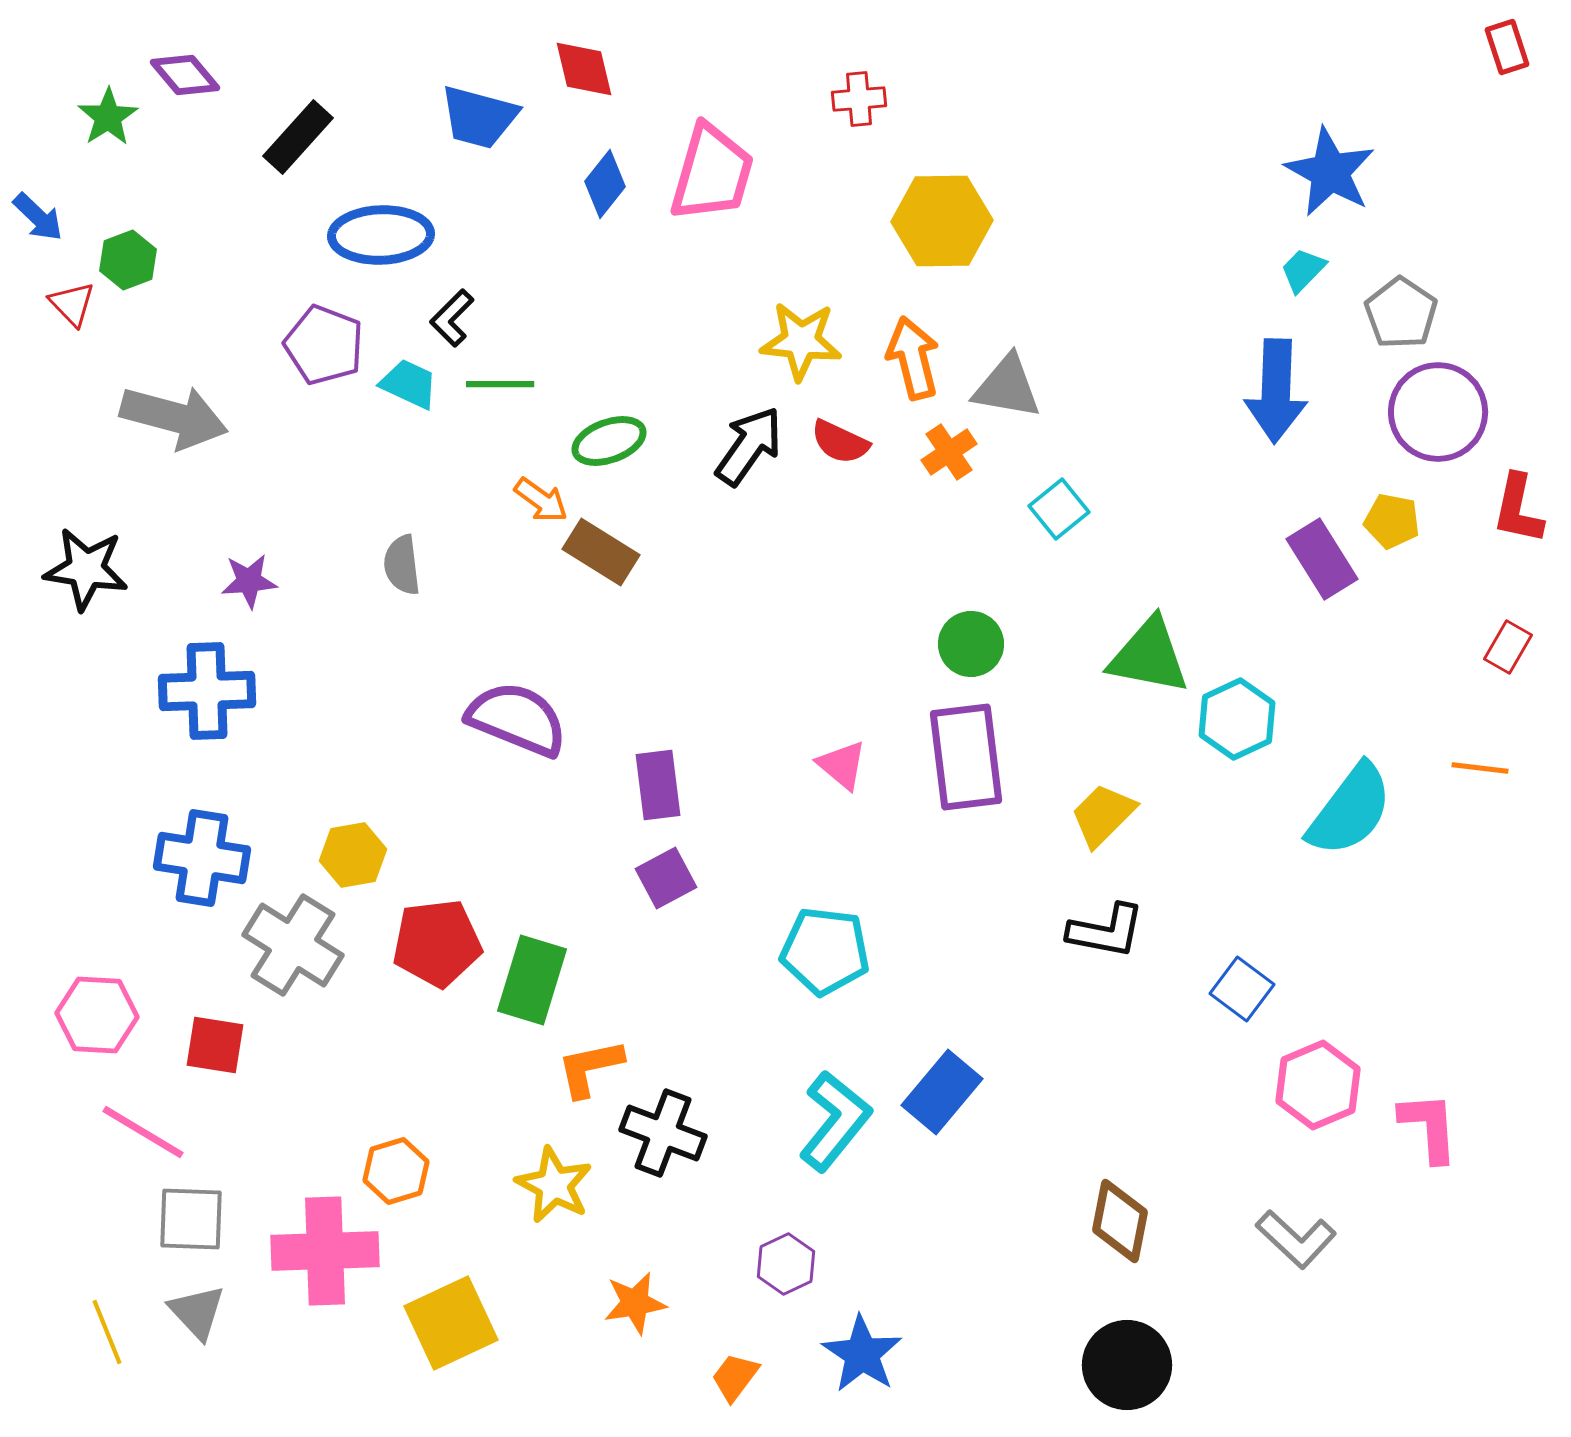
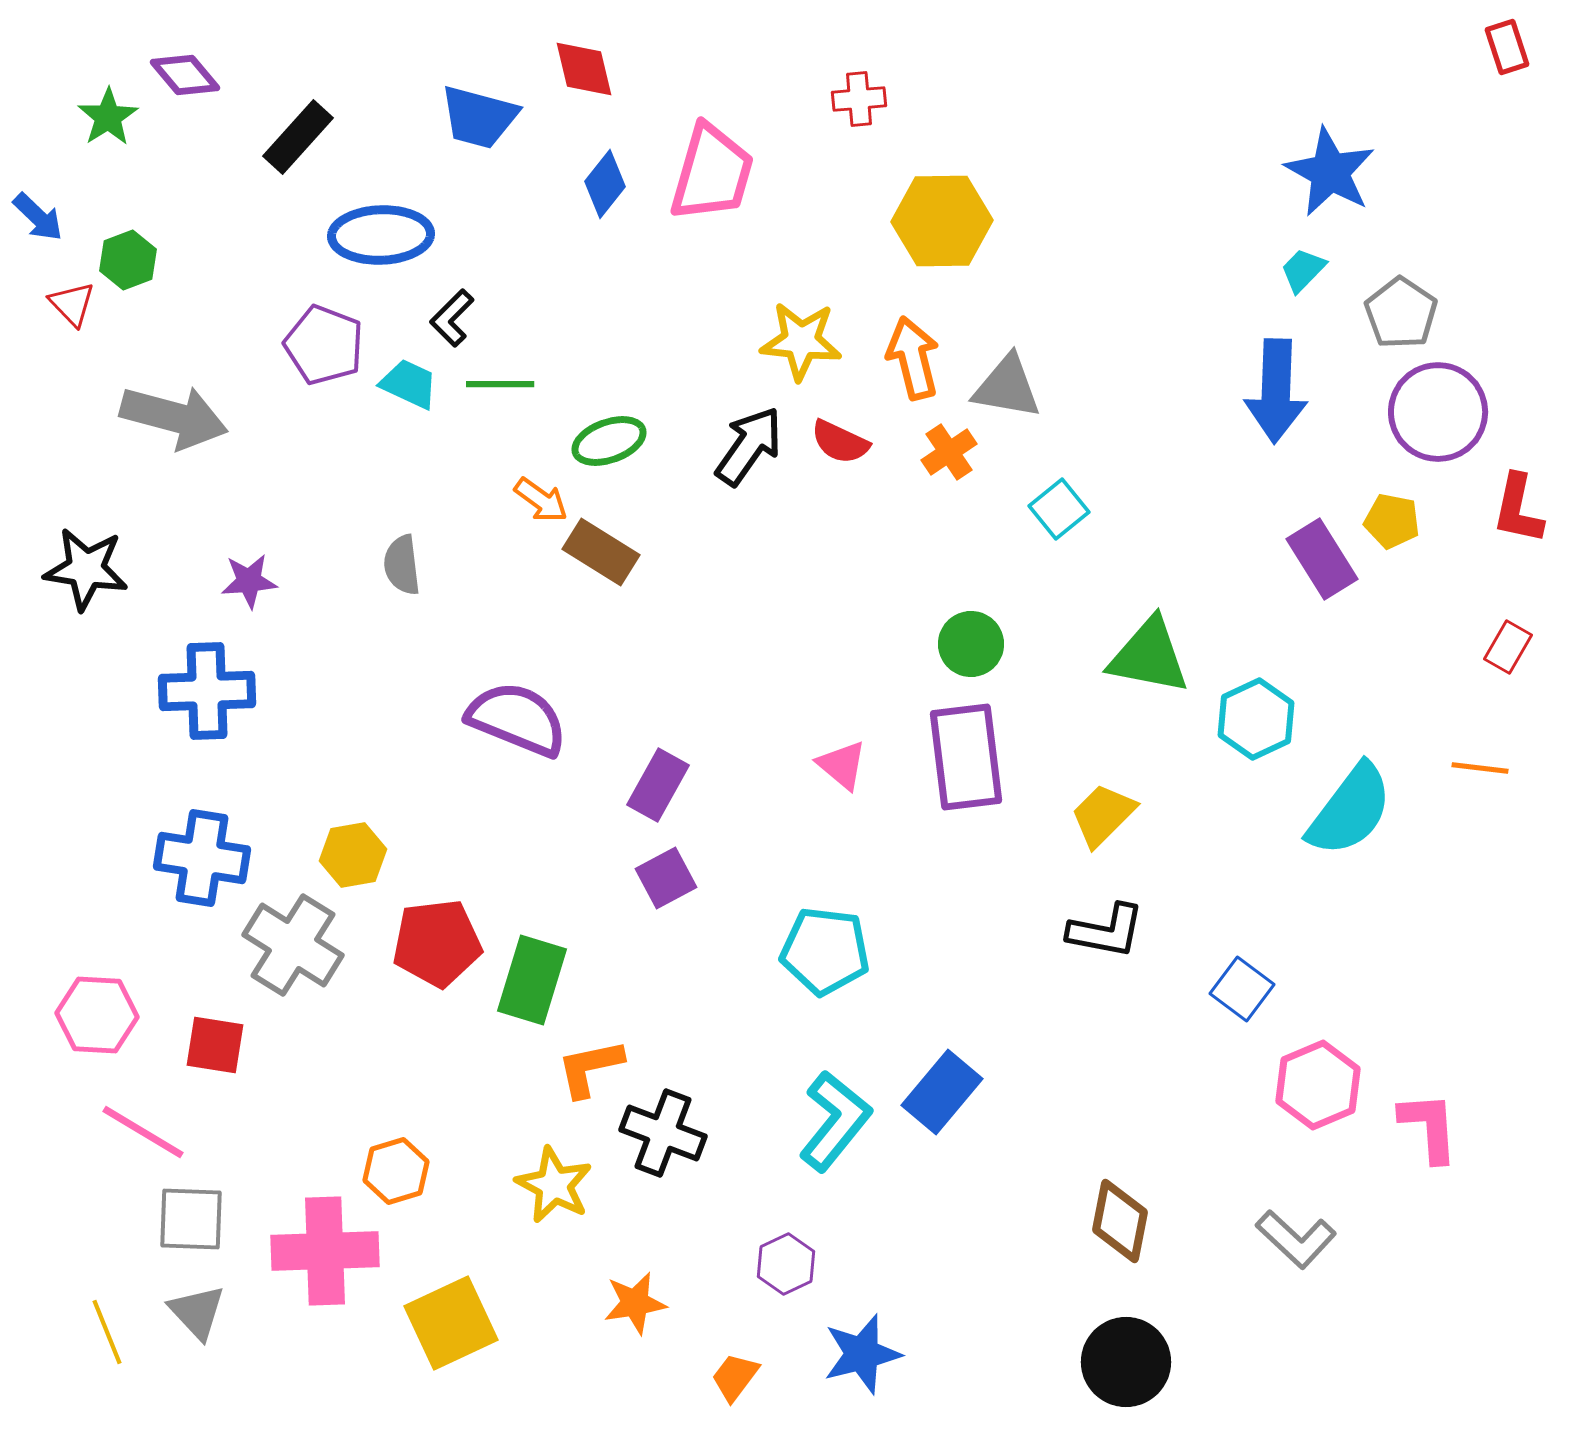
cyan hexagon at (1237, 719): moved 19 px right
purple rectangle at (658, 785): rotated 36 degrees clockwise
blue star at (862, 1354): rotated 24 degrees clockwise
black circle at (1127, 1365): moved 1 px left, 3 px up
